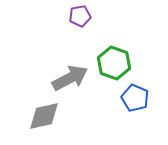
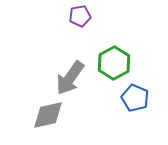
green hexagon: rotated 12 degrees clockwise
gray arrow: rotated 153 degrees clockwise
gray diamond: moved 4 px right, 1 px up
